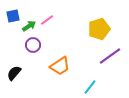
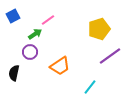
blue square: rotated 16 degrees counterclockwise
pink line: moved 1 px right
green arrow: moved 6 px right, 8 px down
purple circle: moved 3 px left, 7 px down
black semicircle: rotated 28 degrees counterclockwise
